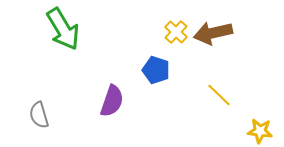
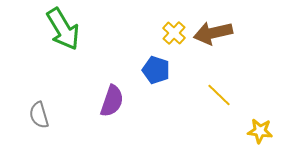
yellow cross: moved 2 px left, 1 px down
